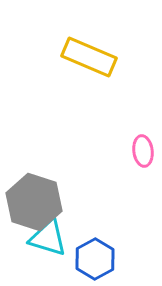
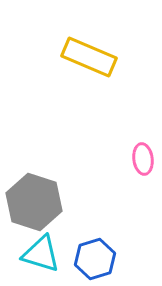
pink ellipse: moved 8 px down
cyan triangle: moved 7 px left, 16 px down
blue hexagon: rotated 12 degrees clockwise
